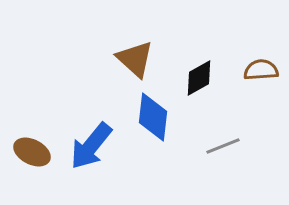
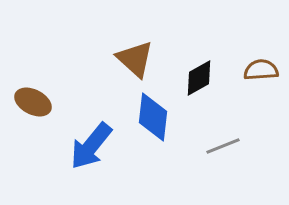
brown ellipse: moved 1 px right, 50 px up
